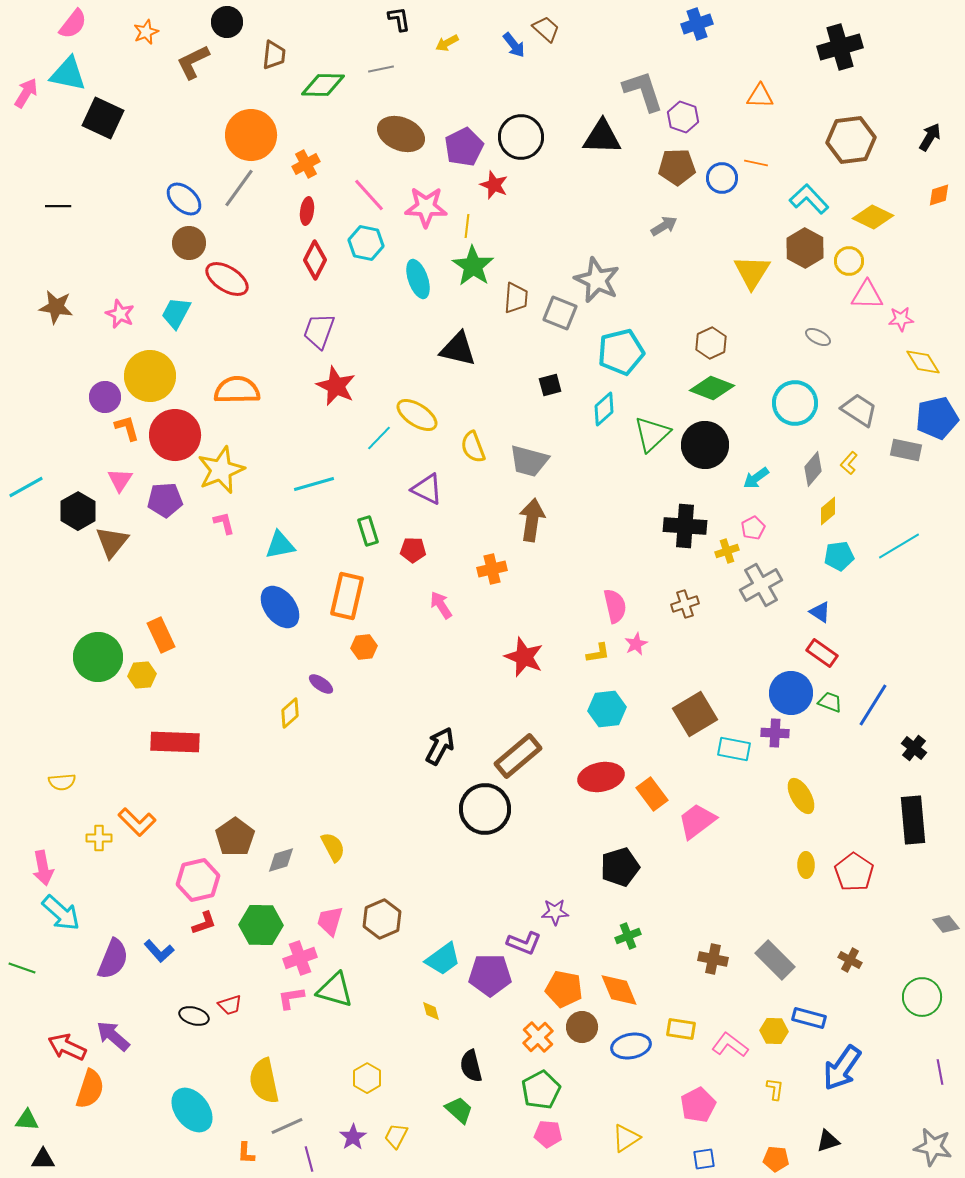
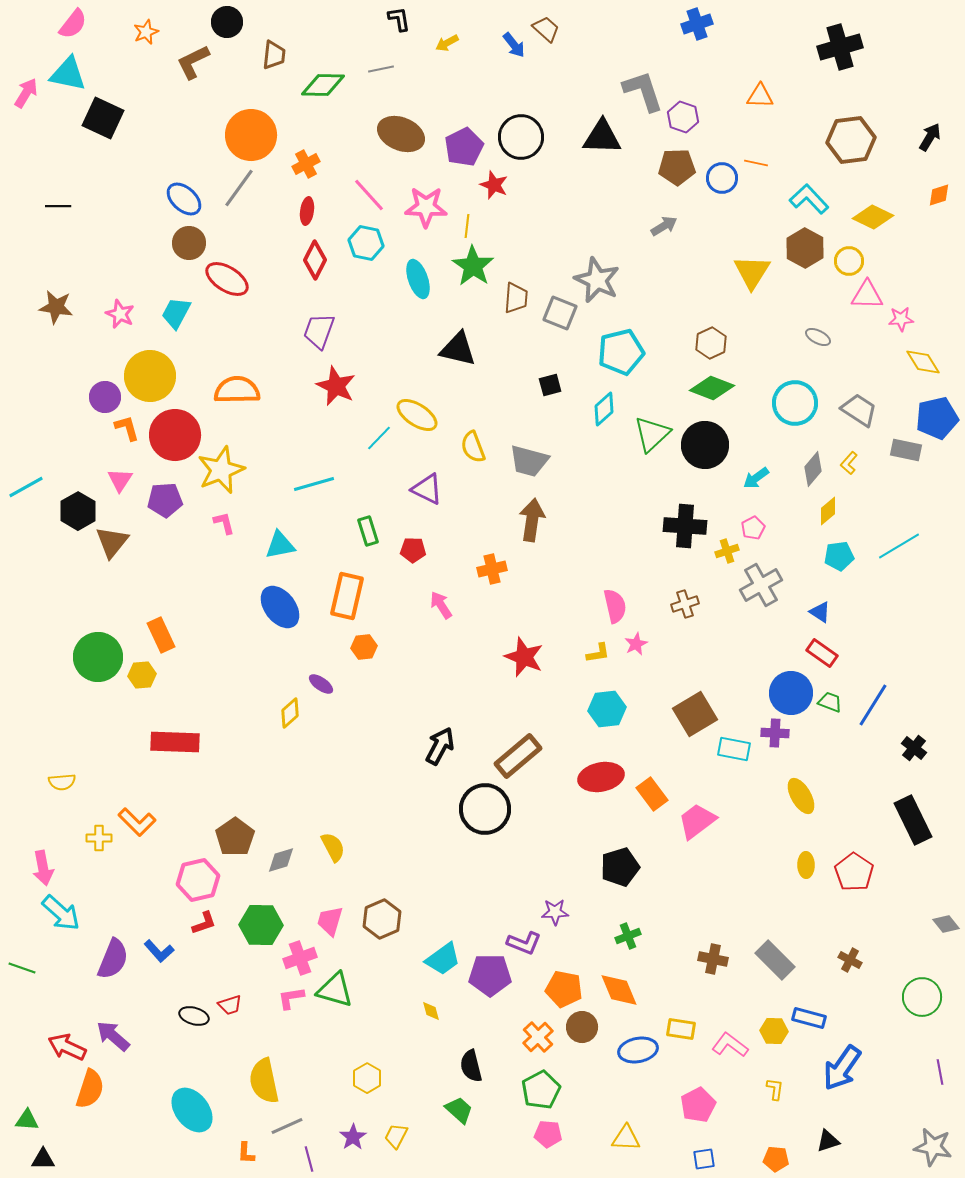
black rectangle at (913, 820): rotated 21 degrees counterclockwise
blue ellipse at (631, 1046): moved 7 px right, 4 px down
yellow triangle at (626, 1138): rotated 36 degrees clockwise
